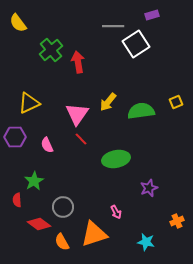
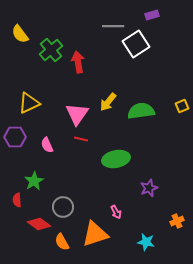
yellow semicircle: moved 2 px right, 11 px down
yellow square: moved 6 px right, 4 px down
red line: rotated 32 degrees counterclockwise
orange triangle: moved 1 px right
